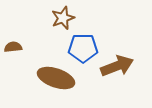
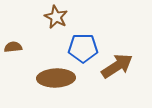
brown star: moved 7 px left, 1 px up; rotated 25 degrees counterclockwise
brown arrow: rotated 12 degrees counterclockwise
brown ellipse: rotated 21 degrees counterclockwise
